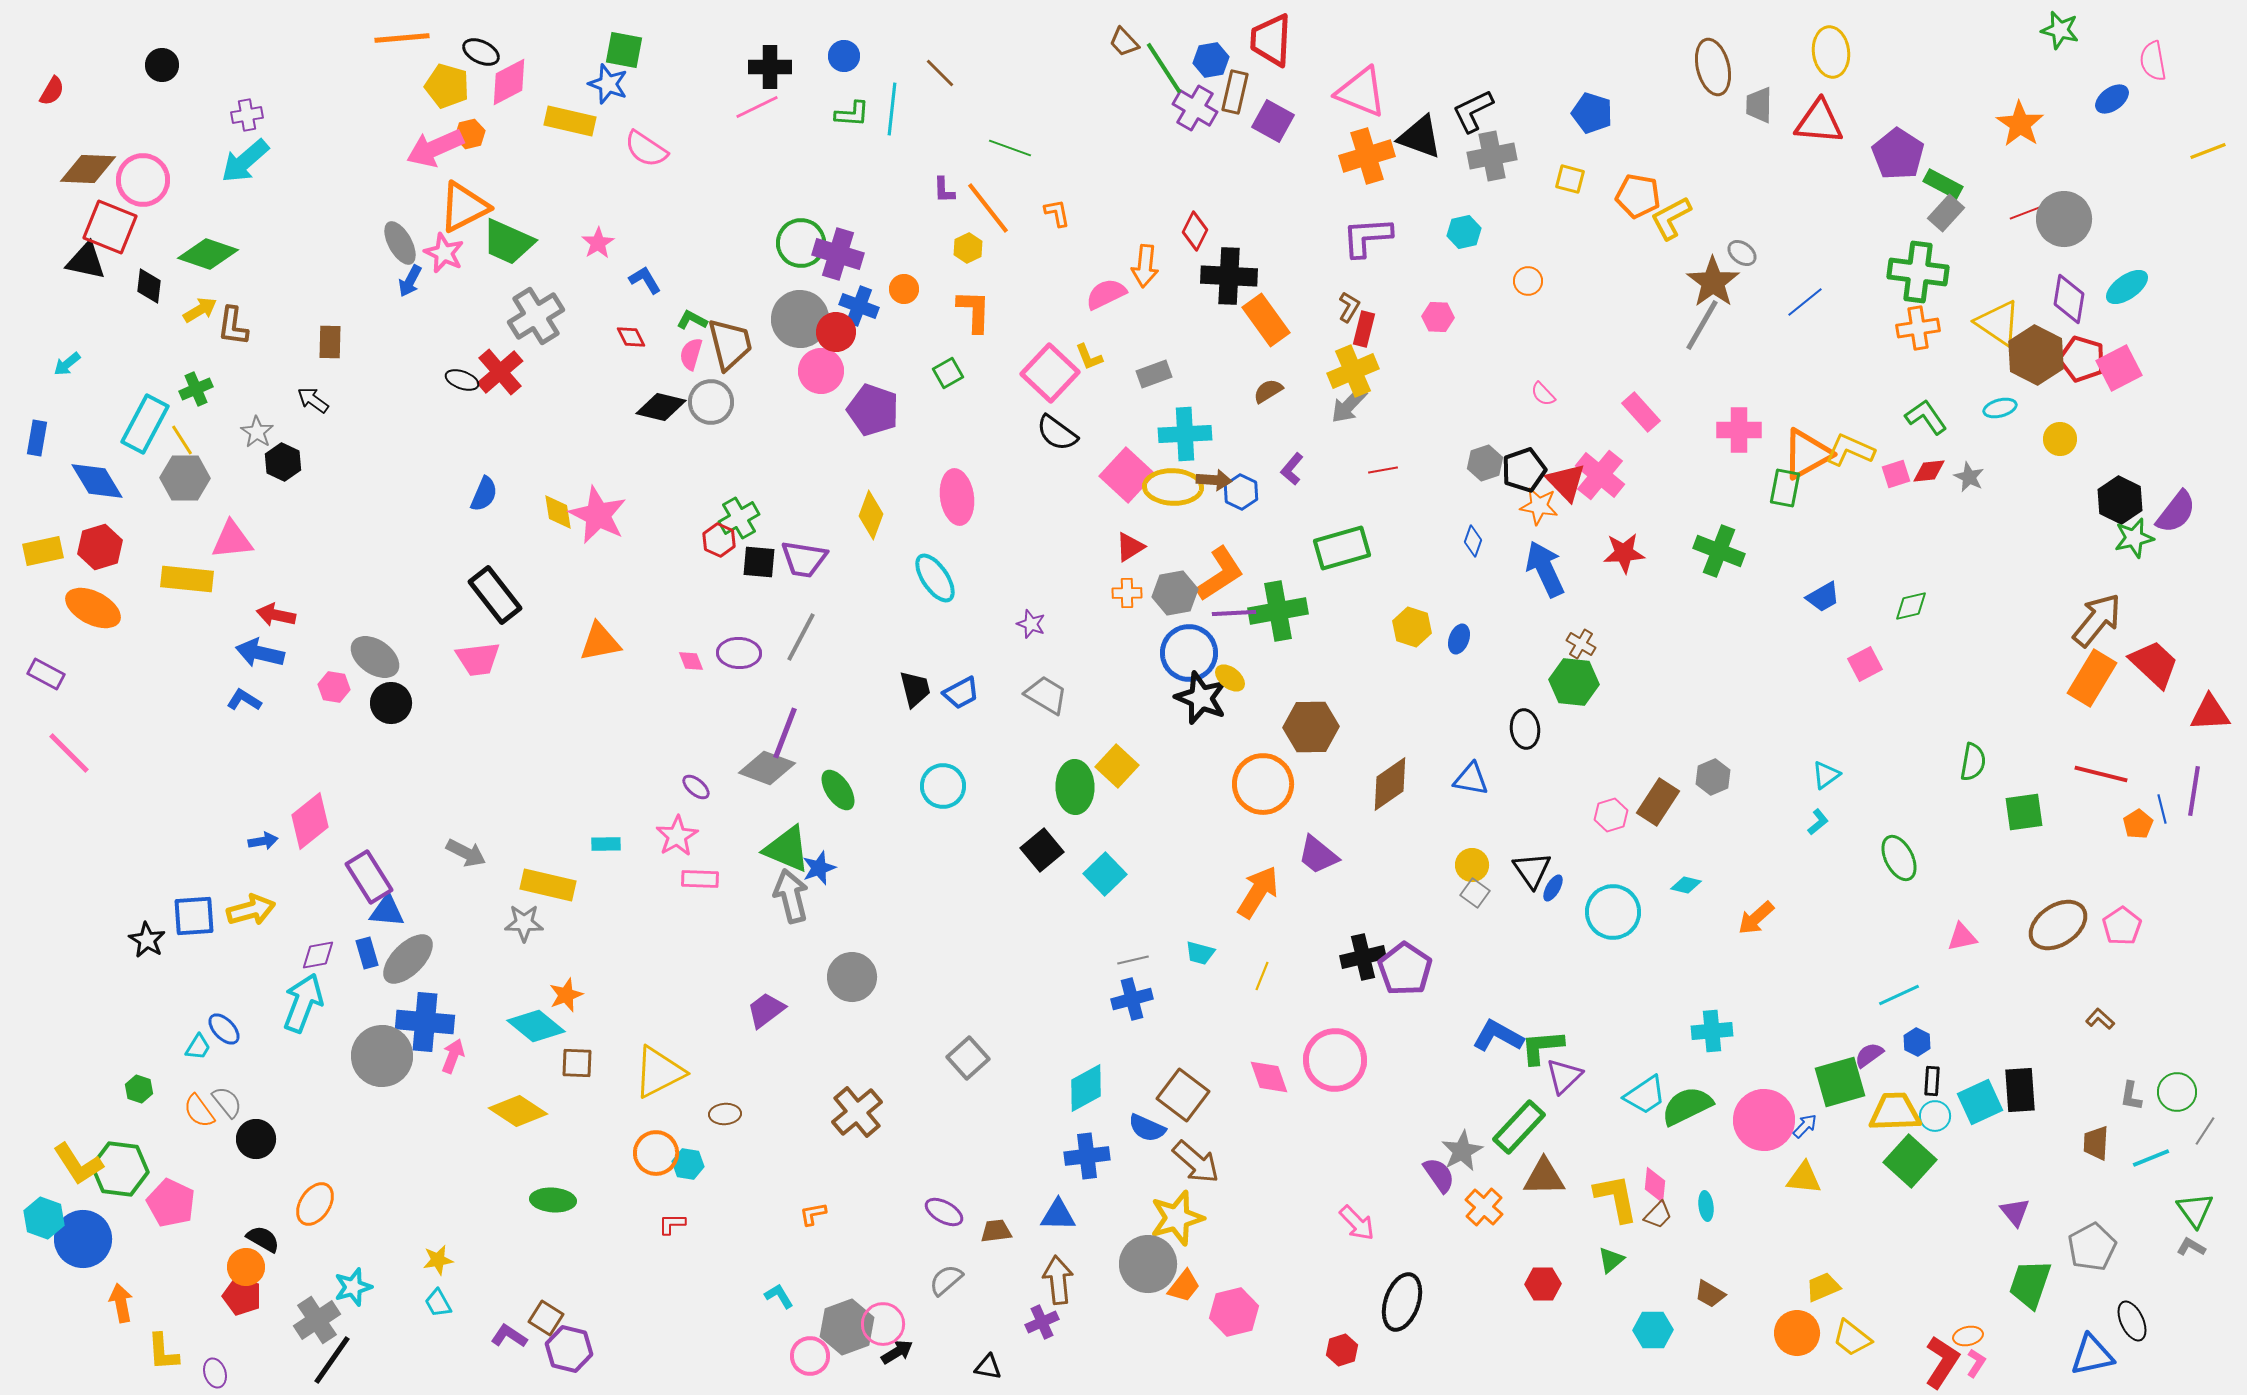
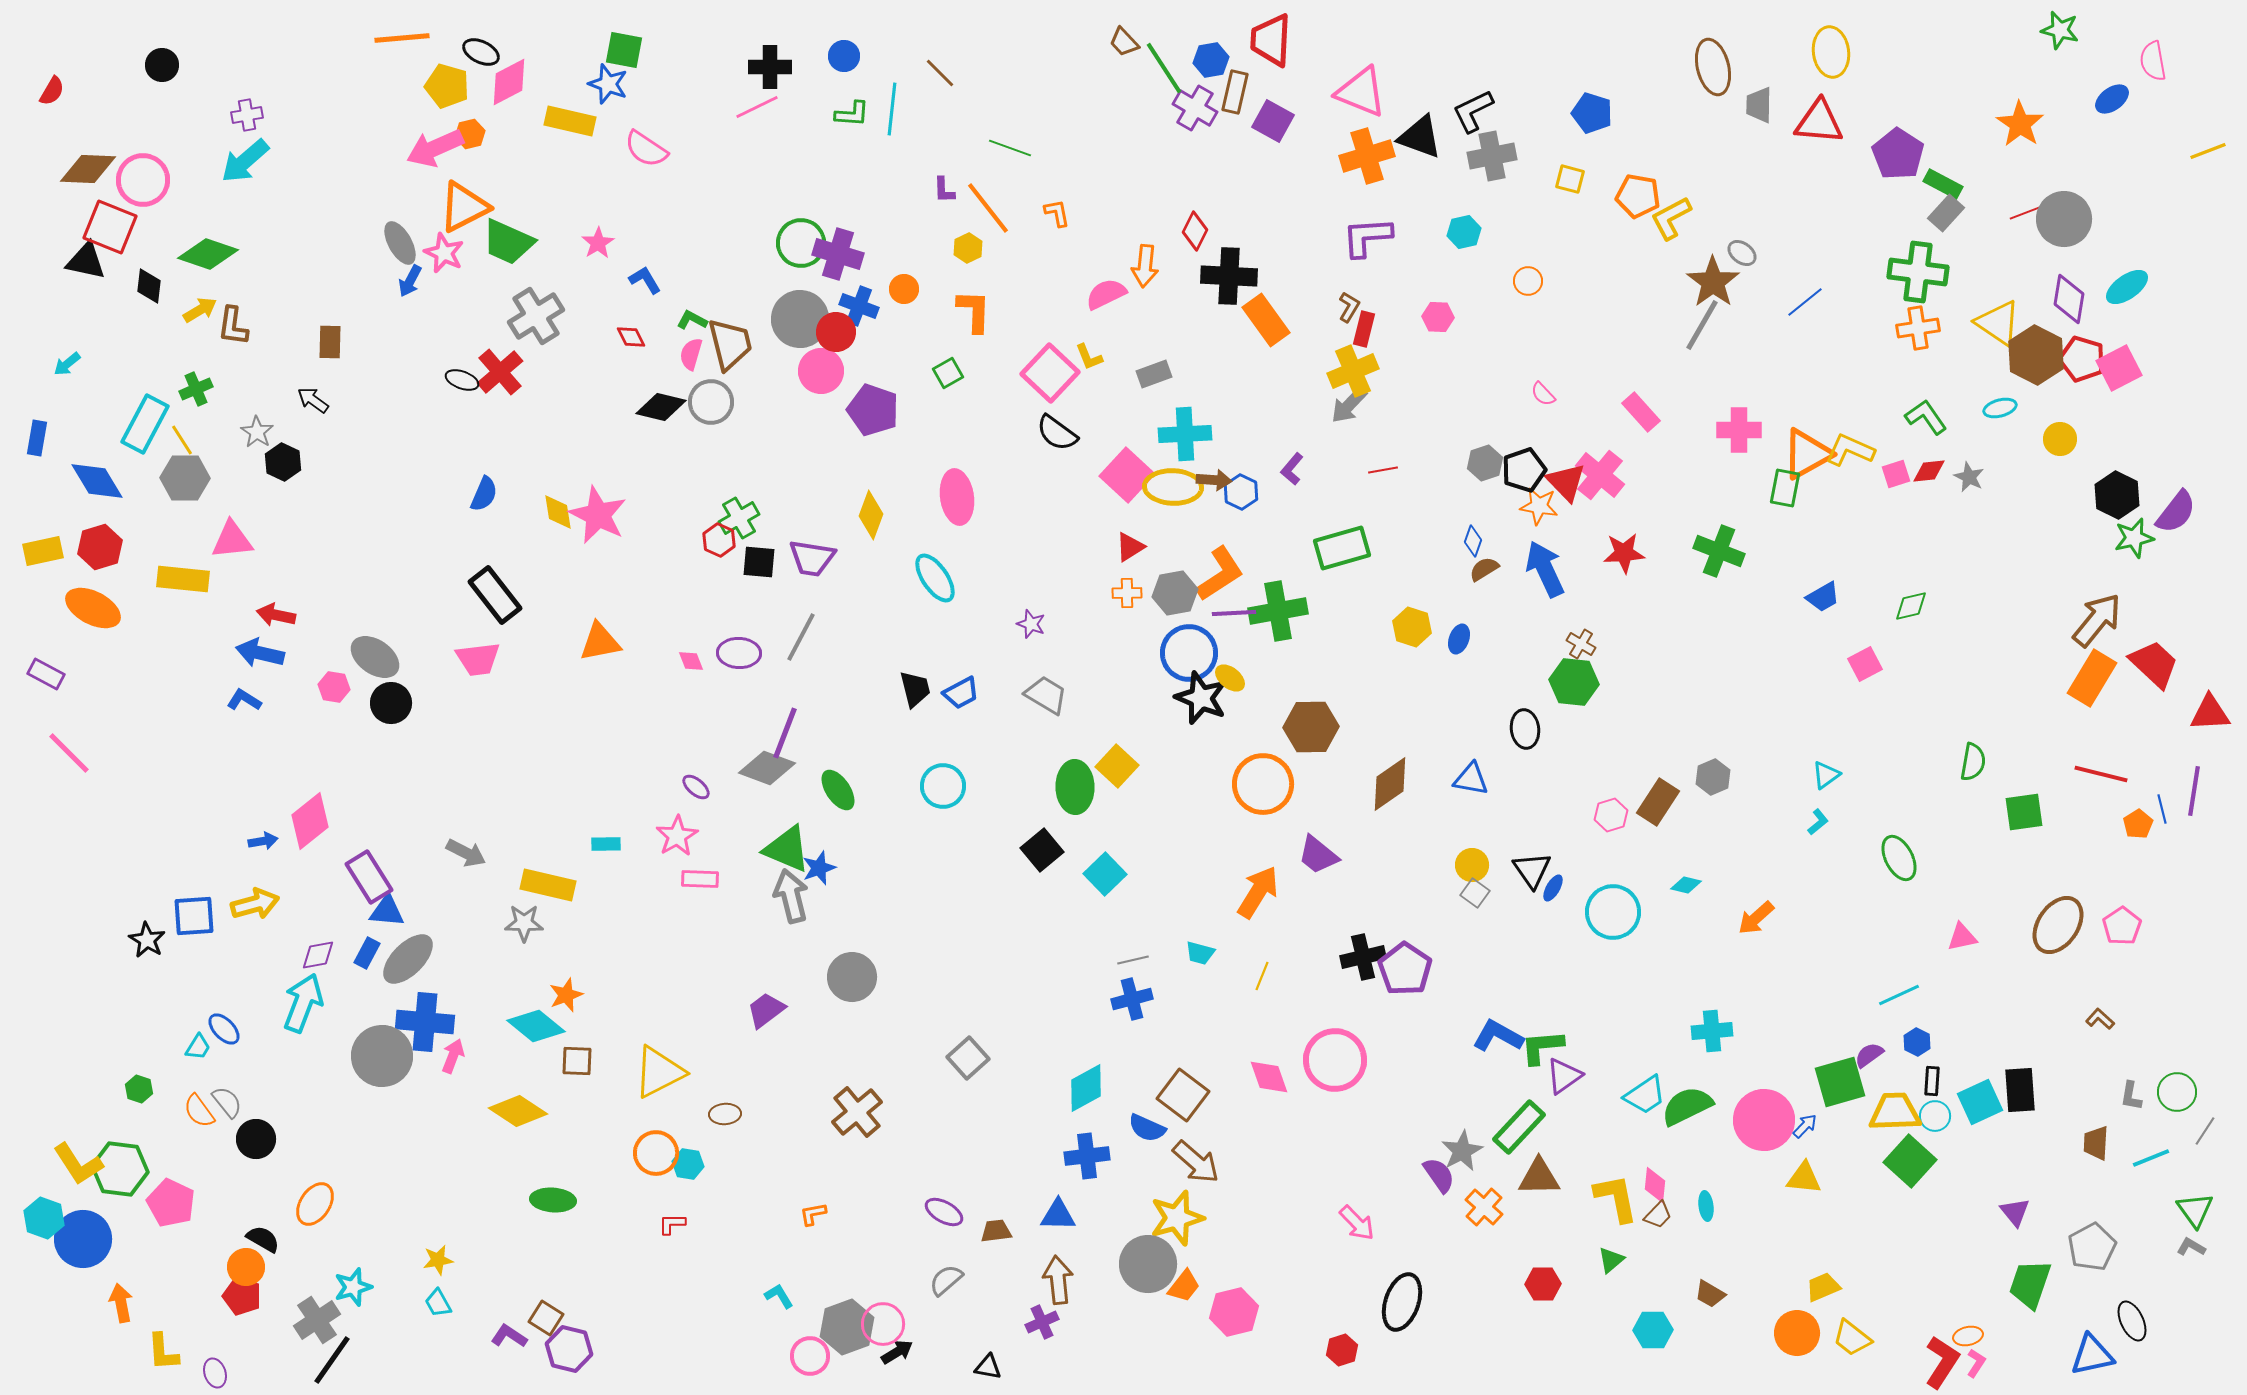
brown semicircle at (1268, 391): moved 216 px right, 178 px down
black hexagon at (2120, 500): moved 3 px left, 5 px up
purple trapezoid at (804, 559): moved 8 px right, 1 px up
yellow rectangle at (187, 579): moved 4 px left
yellow arrow at (251, 910): moved 4 px right, 6 px up
brown ellipse at (2058, 925): rotated 22 degrees counterclockwise
blue rectangle at (367, 953): rotated 44 degrees clockwise
brown square at (577, 1063): moved 2 px up
purple triangle at (1564, 1076): rotated 9 degrees clockwise
brown triangle at (1544, 1177): moved 5 px left
